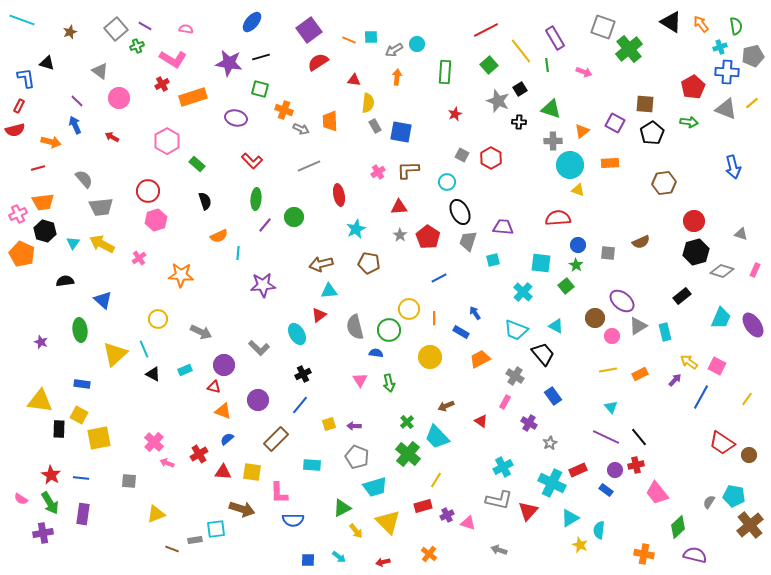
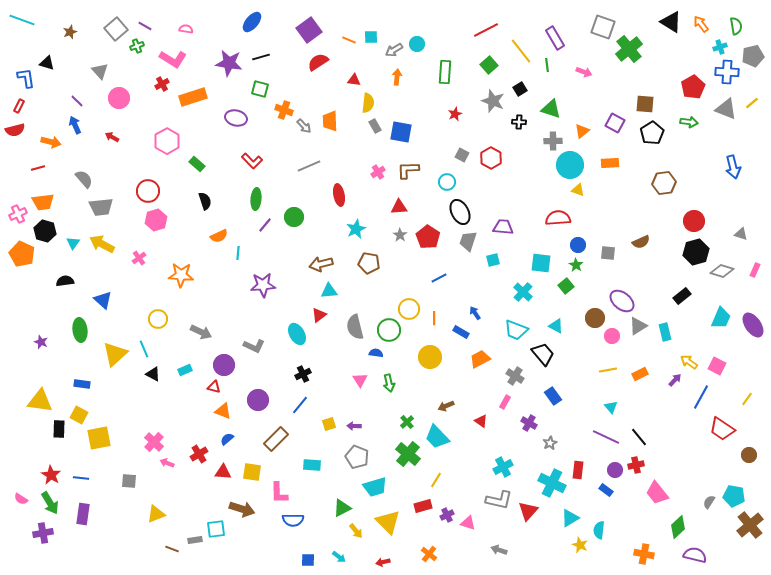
gray triangle at (100, 71): rotated 12 degrees clockwise
gray star at (498, 101): moved 5 px left
gray arrow at (301, 129): moved 3 px right, 3 px up; rotated 21 degrees clockwise
gray L-shape at (259, 348): moved 5 px left, 2 px up; rotated 20 degrees counterclockwise
red trapezoid at (722, 443): moved 14 px up
red rectangle at (578, 470): rotated 60 degrees counterclockwise
